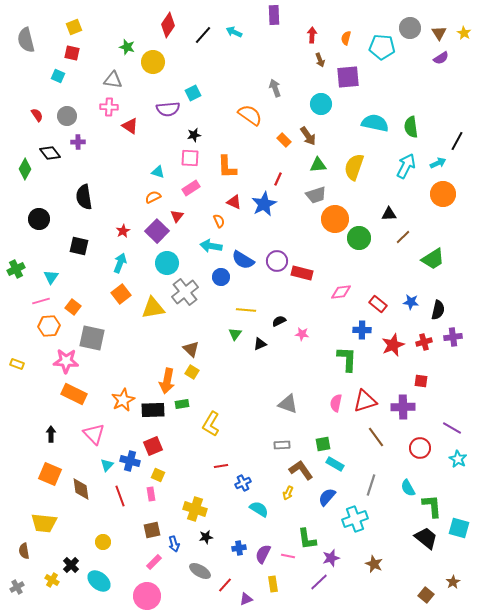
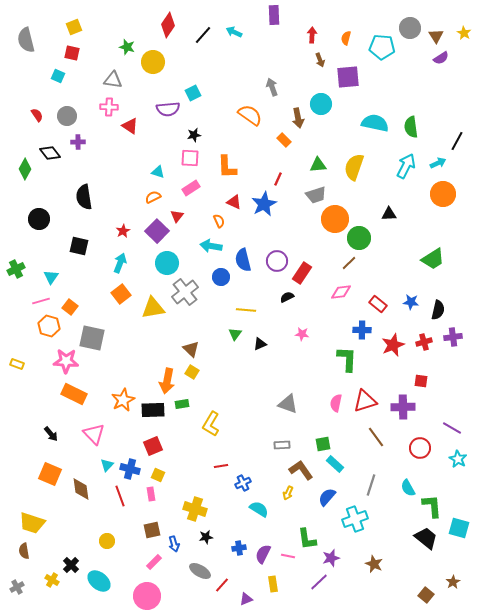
brown triangle at (439, 33): moved 3 px left, 3 px down
gray arrow at (275, 88): moved 3 px left, 1 px up
brown arrow at (308, 136): moved 10 px left, 18 px up; rotated 24 degrees clockwise
brown line at (403, 237): moved 54 px left, 26 px down
blue semicircle at (243, 260): rotated 45 degrees clockwise
red rectangle at (302, 273): rotated 70 degrees counterclockwise
orange square at (73, 307): moved 3 px left
black semicircle at (279, 321): moved 8 px right, 24 px up
orange hexagon at (49, 326): rotated 20 degrees clockwise
black arrow at (51, 434): rotated 140 degrees clockwise
blue cross at (130, 461): moved 8 px down
cyan rectangle at (335, 464): rotated 12 degrees clockwise
yellow trapezoid at (44, 523): moved 12 px left; rotated 12 degrees clockwise
yellow circle at (103, 542): moved 4 px right, 1 px up
red line at (225, 585): moved 3 px left
